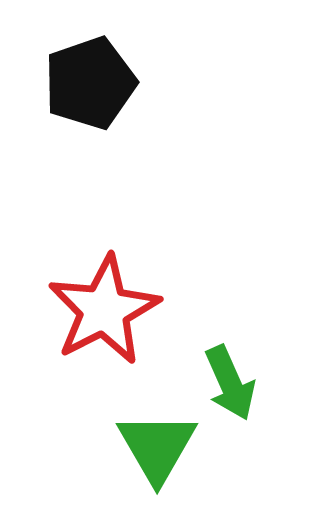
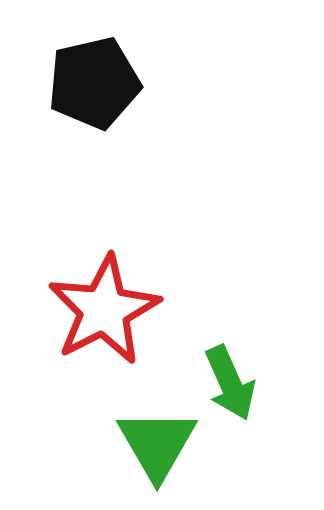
black pentagon: moved 4 px right; rotated 6 degrees clockwise
green triangle: moved 3 px up
